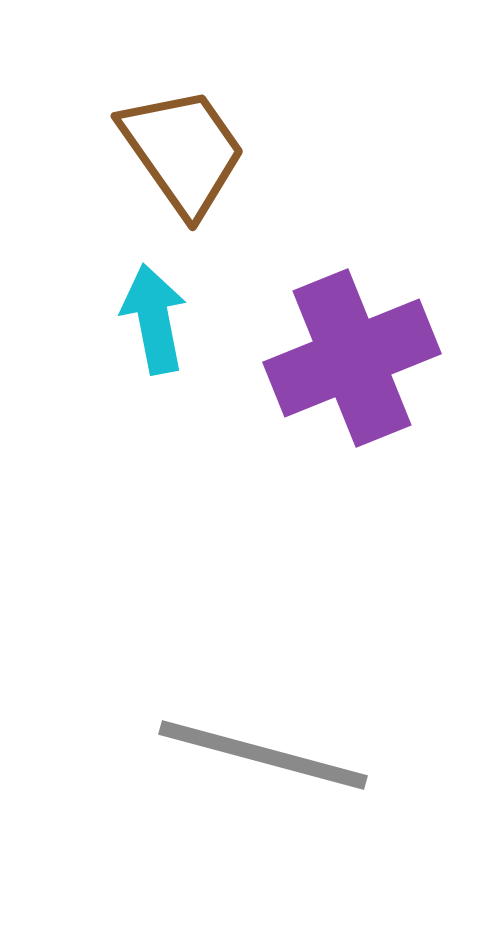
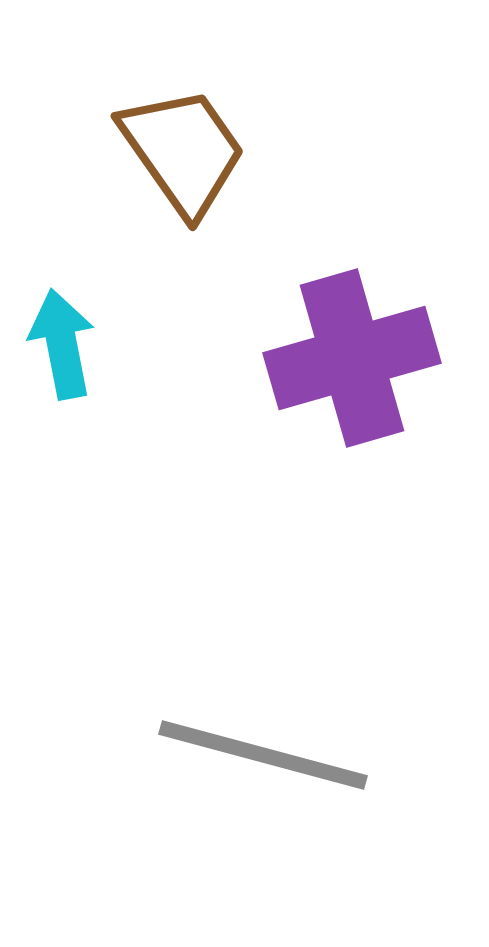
cyan arrow: moved 92 px left, 25 px down
purple cross: rotated 6 degrees clockwise
